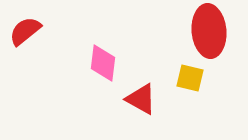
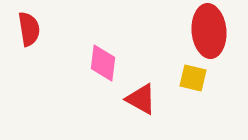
red semicircle: moved 4 px right, 2 px up; rotated 120 degrees clockwise
yellow square: moved 3 px right
